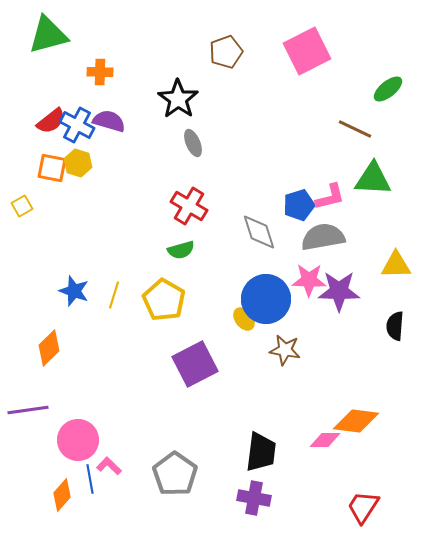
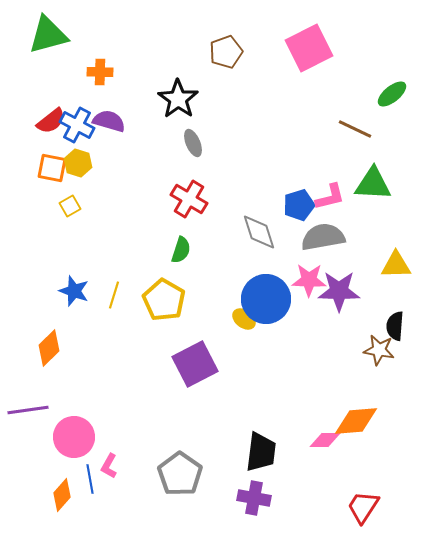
pink square at (307, 51): moved 2 px right, 3 px up
green ellipse at (388, 89): moved 4 px right, 5 px down
green triangle at (373, 179): moved 5 px down
yellow square at (22, 206): moved 48 px right
red cross at (189, 206): moved 7 px up
green semicircle at (181, 250): rotated 56 degrees counterclockwise
yellow ellipse at (244, 319): rotated 15 degrees counterclockwise
brown star at (285, 350): moved 94 px right
orange diamond at (356, 421): rotated 12 degrees counterclockwise
pink circle at (78, 440): moved 4 px left, 3 px up
pink L-shape at (109, 466): rotated 105 degrees counterclockwise
gray pentagon at (175, 474): moved 5 px right
